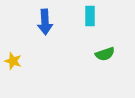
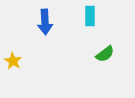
green semicircle: rotated 18 degrees counterclockwise
yellow star: rotated 12 degrees clockwise
